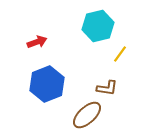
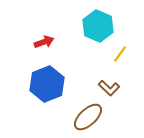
cyan hexagon: rotated 24 degrees counterclockwise
red arrow: moved 7 px right
brown L-shape: moved 2 px right; rotated 35 degrees clockwise
brown ellipse: moved 1 px right, 2 px down
